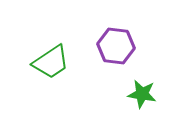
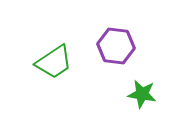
green trapezoid: moved 3 px right
